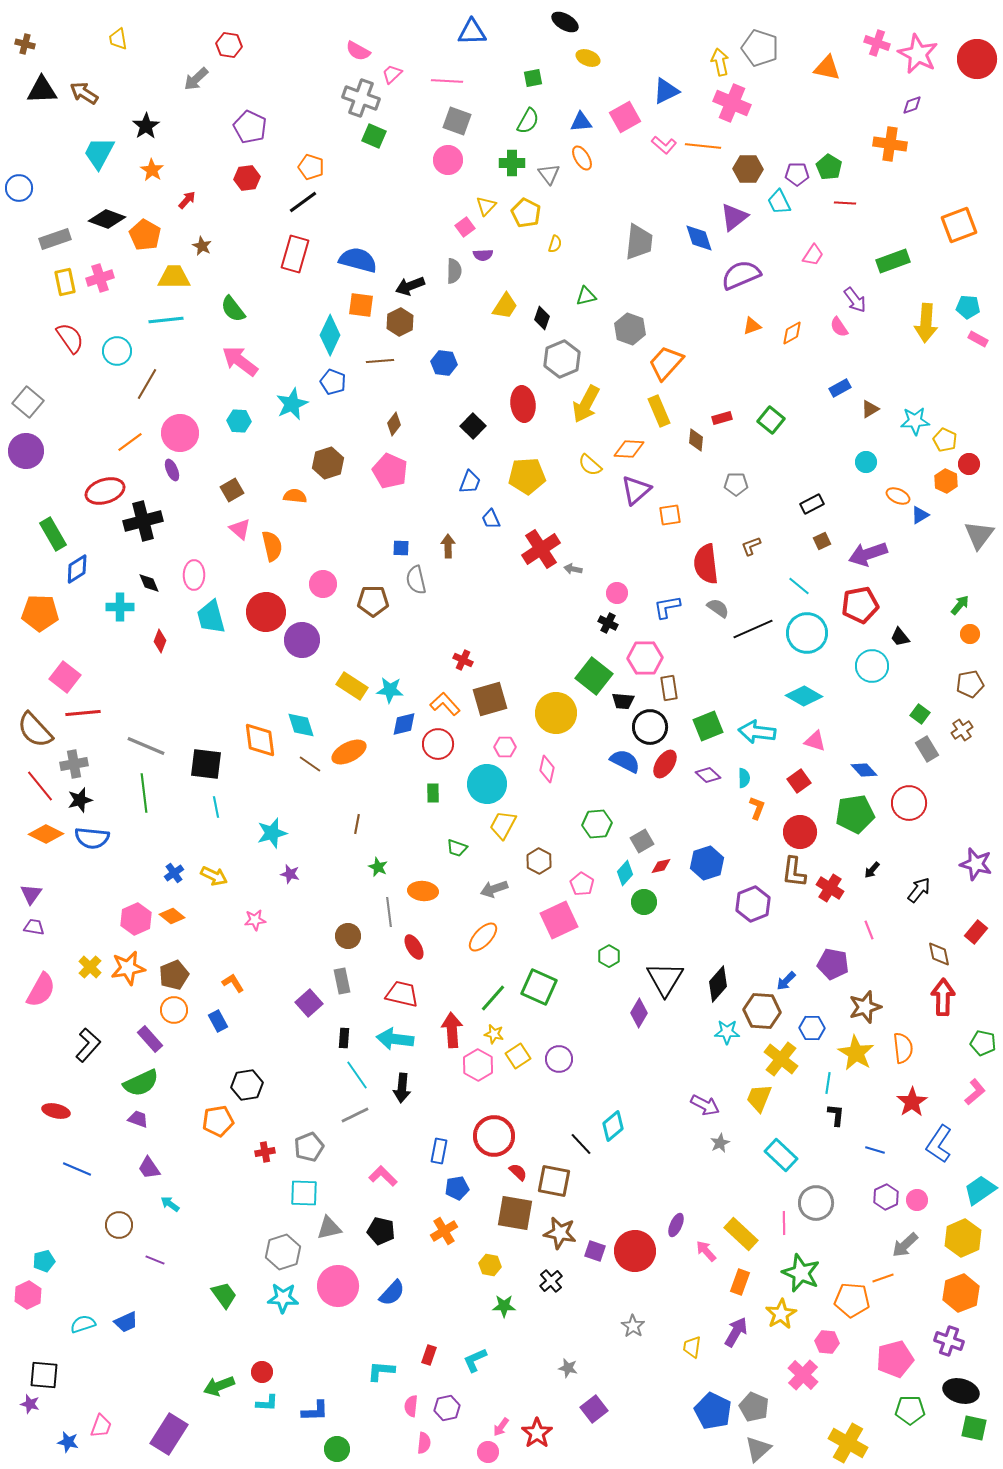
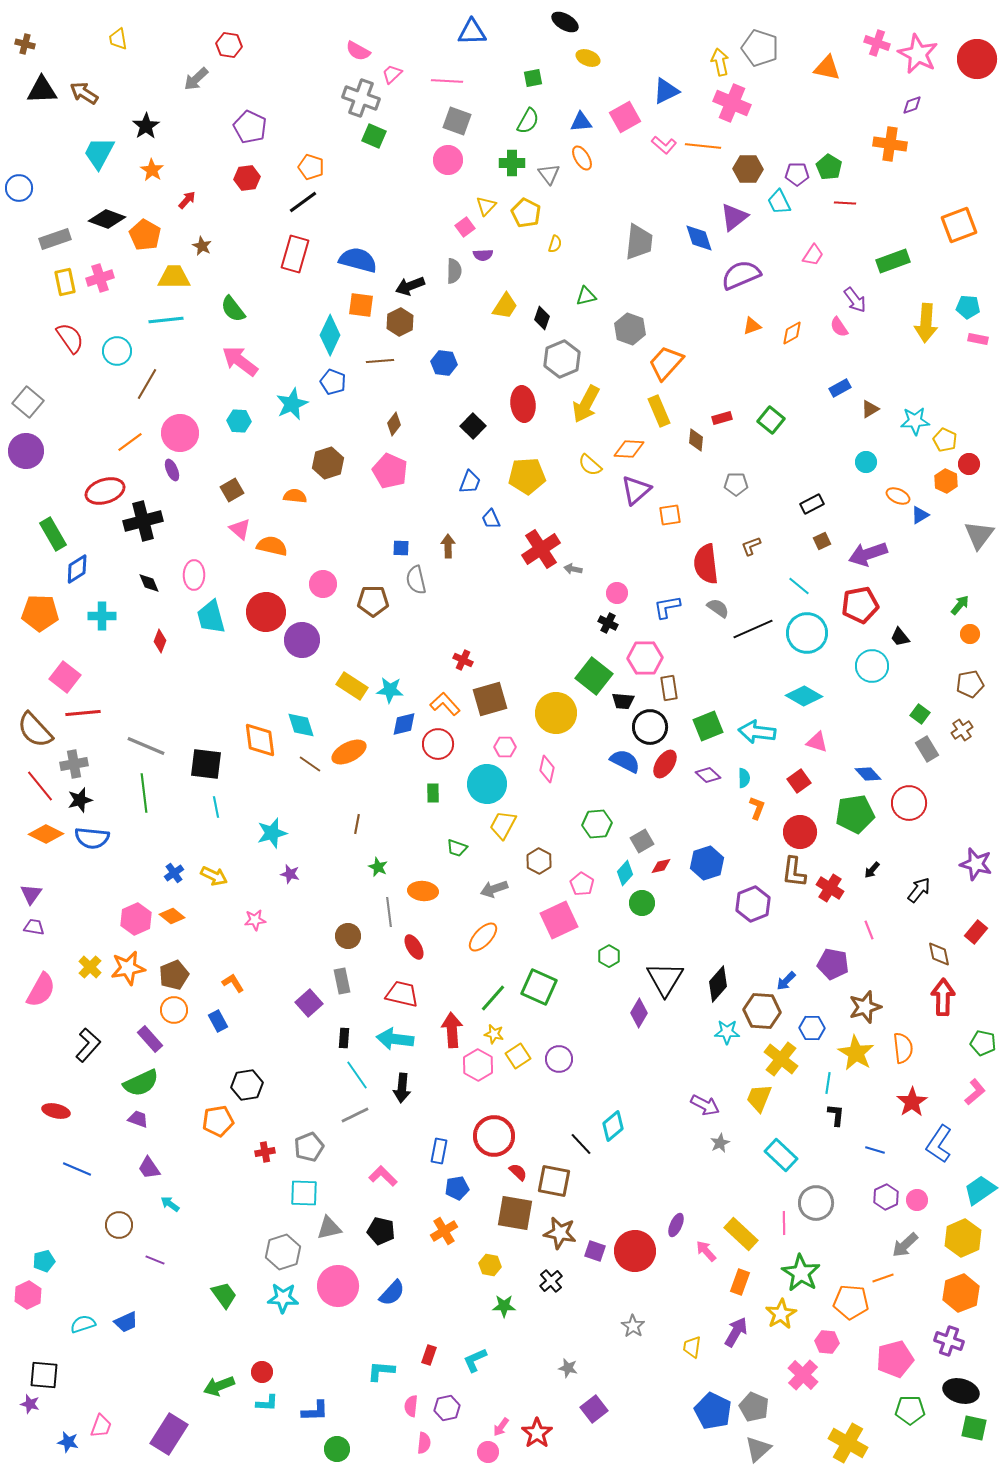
pink rectangle at (978, 339): rotated 18 degrees counterclockwise
orange semicircle at (272, 546): rotated 64 degrees counterclockwise
cyan cross at (120, 607): moved 18 px left, 9 px down
pink triangle at (815, 741): moved 2 px right, 1 px down
blue diamond at (864, 770): moved 4 px right, 4 px down
green circle at (644, 902): moved 2 px left, 1 px down
green star at (801, 1273): rotated 9 degrees clockwise
orange pentagon at (852, 1300): moved 1 px left, 2 px down
